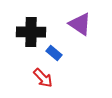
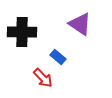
black cross: moved 9 px left
blue rectangle: moved 4 px right, 4 px down
